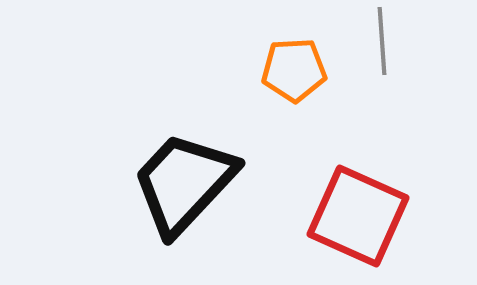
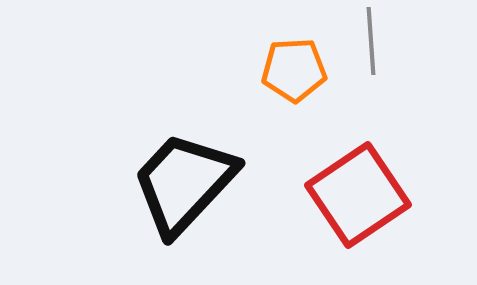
gray line: moved 11 px left
red square: moved 21 px up; rotated 32 degrees clockwise
